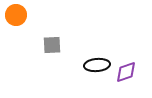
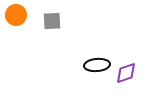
gray square: moved 24 px up
purple diamond: moved 1 px down
